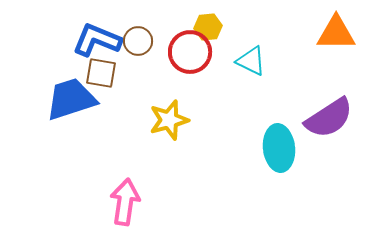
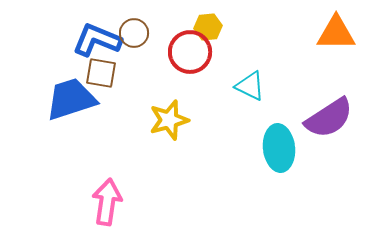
brown circle: moved 4 px left, 8 px up
cyan triangle: moved 1 px left, 25 px down
pink arrow: moved 18 px left
